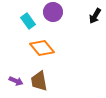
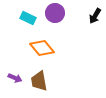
purple circle: moved 2 px right, 1 px down
cyan rectangle: moved 3 px up; rotated 28 degrees counterclockwise
purple arrow: moved 1 px left, 3 px up
